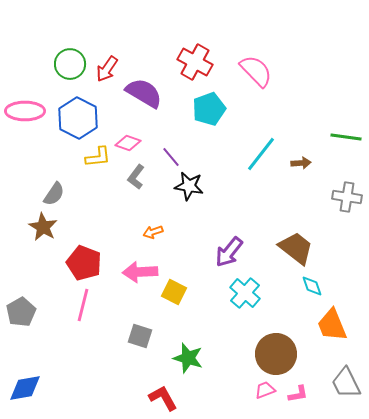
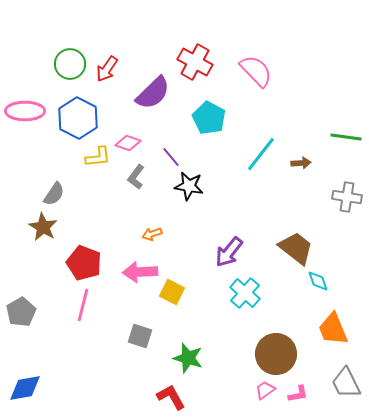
purple semicircle: moved 9 px right; rotated 105 degrees clockwise
cyan pentagon: moved 9 px down; rotated 24 degrees counterclockwise
orange arrow: moved 1 px left, 2 px down
cyan diamond: moved 6 px right, 5 px up
yellow square: moved 2 px left
orange trapezoid: moved 1 px right, 4 px down
pink trapezoid: rotated 15 degrees counterclockwise
red L-shape: moved 8 px right, 1 px up
